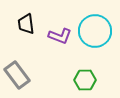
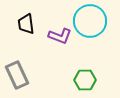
cyan circle: moved 5 px left, 10 px up
gray rectangle: rotated 12 degrees clockwise
